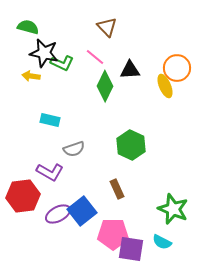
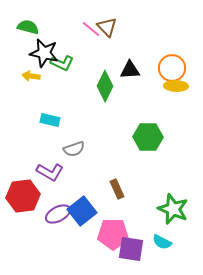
pink line: moved 4 px left, 28 px up
orange circle: moved 5 px left
yellow ellipse: moved 11 px right; rotated 65 degrees counterclockwise
green hexagon: moved 17 px right, 8 px up; rotated 24 degrees counterclockwise
